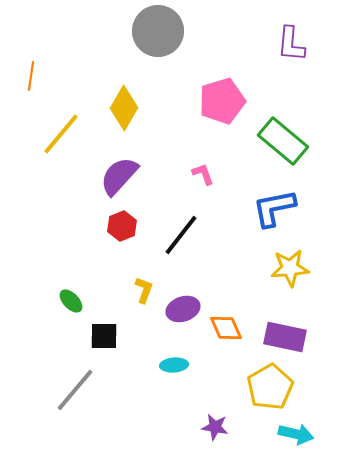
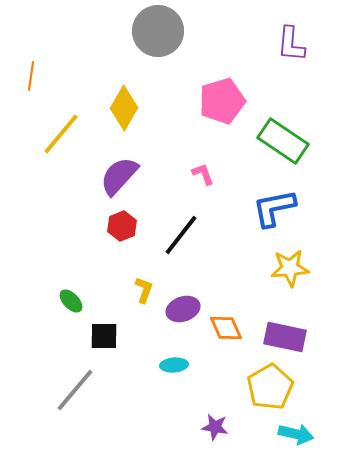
green rectangle: rotated 6 degrees counterclockwise
